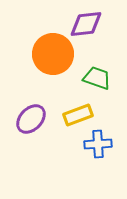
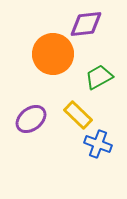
green trapezoid: moved 2 px right, 1 px up; rotated 48 degrees counterclockwise
yellow rectangle: rotated 64 degrees clockwise
purple ellipse: rotated 8 degrees clockwise
blue cross: rotated 24 degrees clockwise
